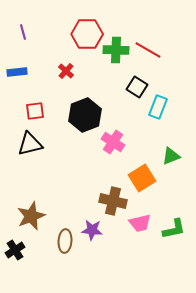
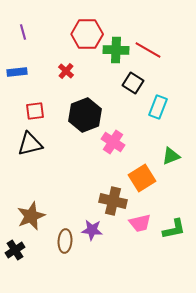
black square: moved 4 px left, 4 px up
